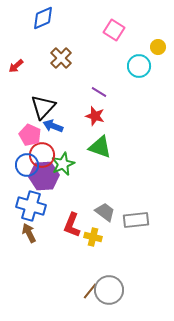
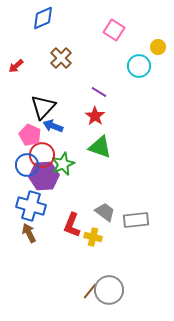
red star: rotated 18 degrees clockwise
